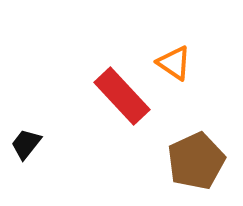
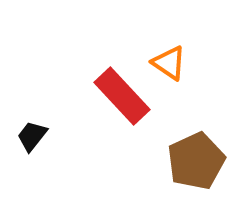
orange triangle: moved 5 px left
black trapezoid: moved 6 px right, 8 px up
